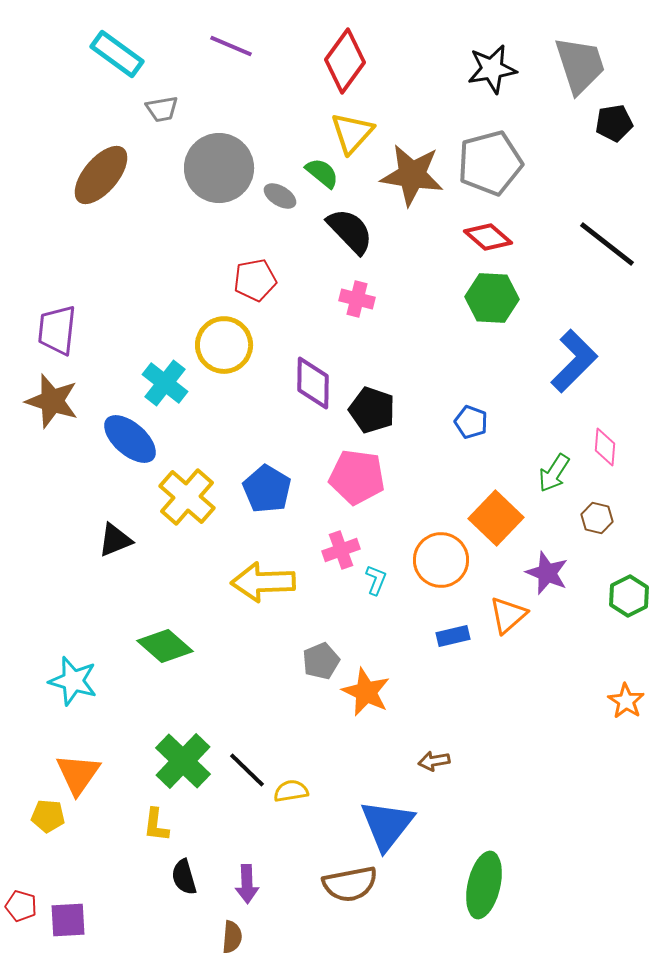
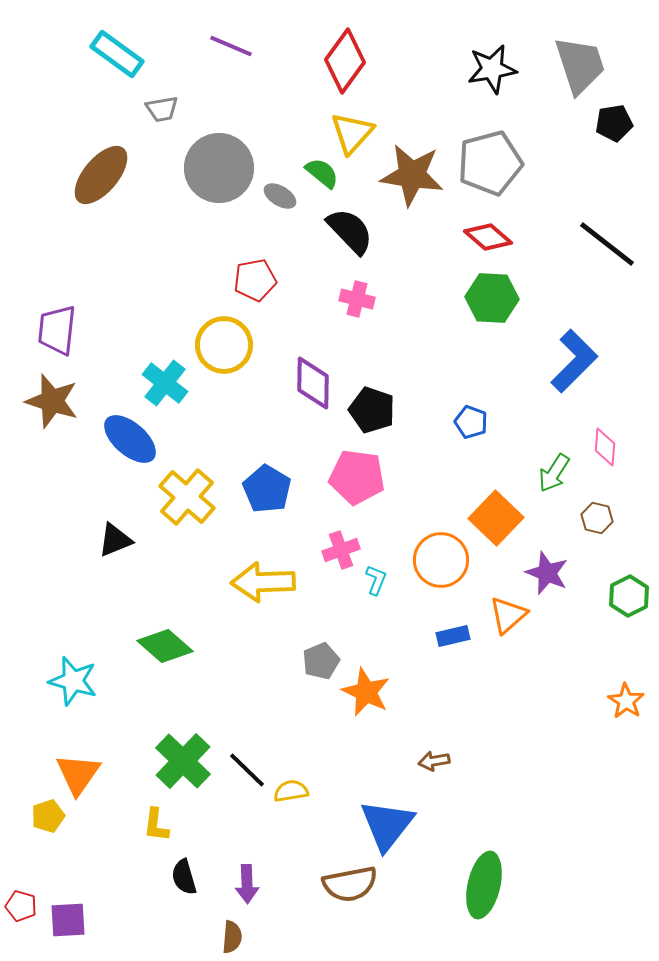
yellow pentagon at (48, 816): rotated 24 degrees counterclockwise
